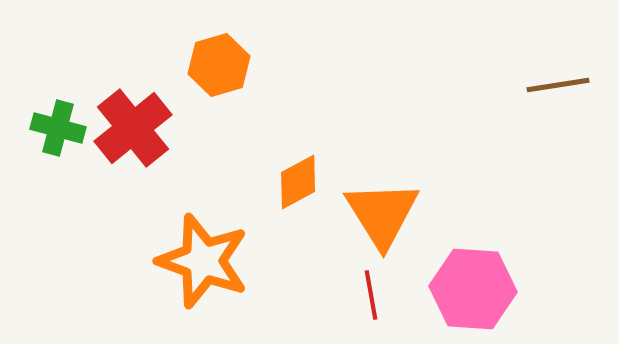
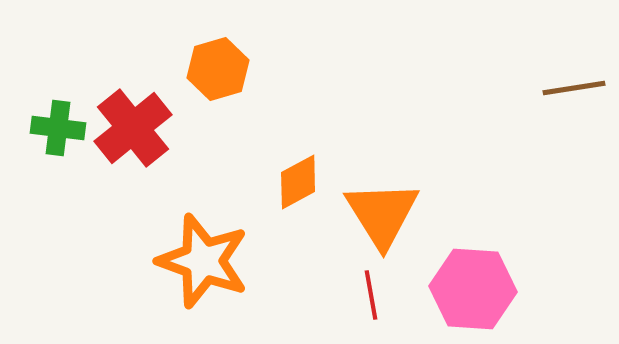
orange hexagon: moved 1 px left, 4 px down
brown line: moved 16 px right, 3 px down
green cross: rotated 8 degrees counterclockwise
